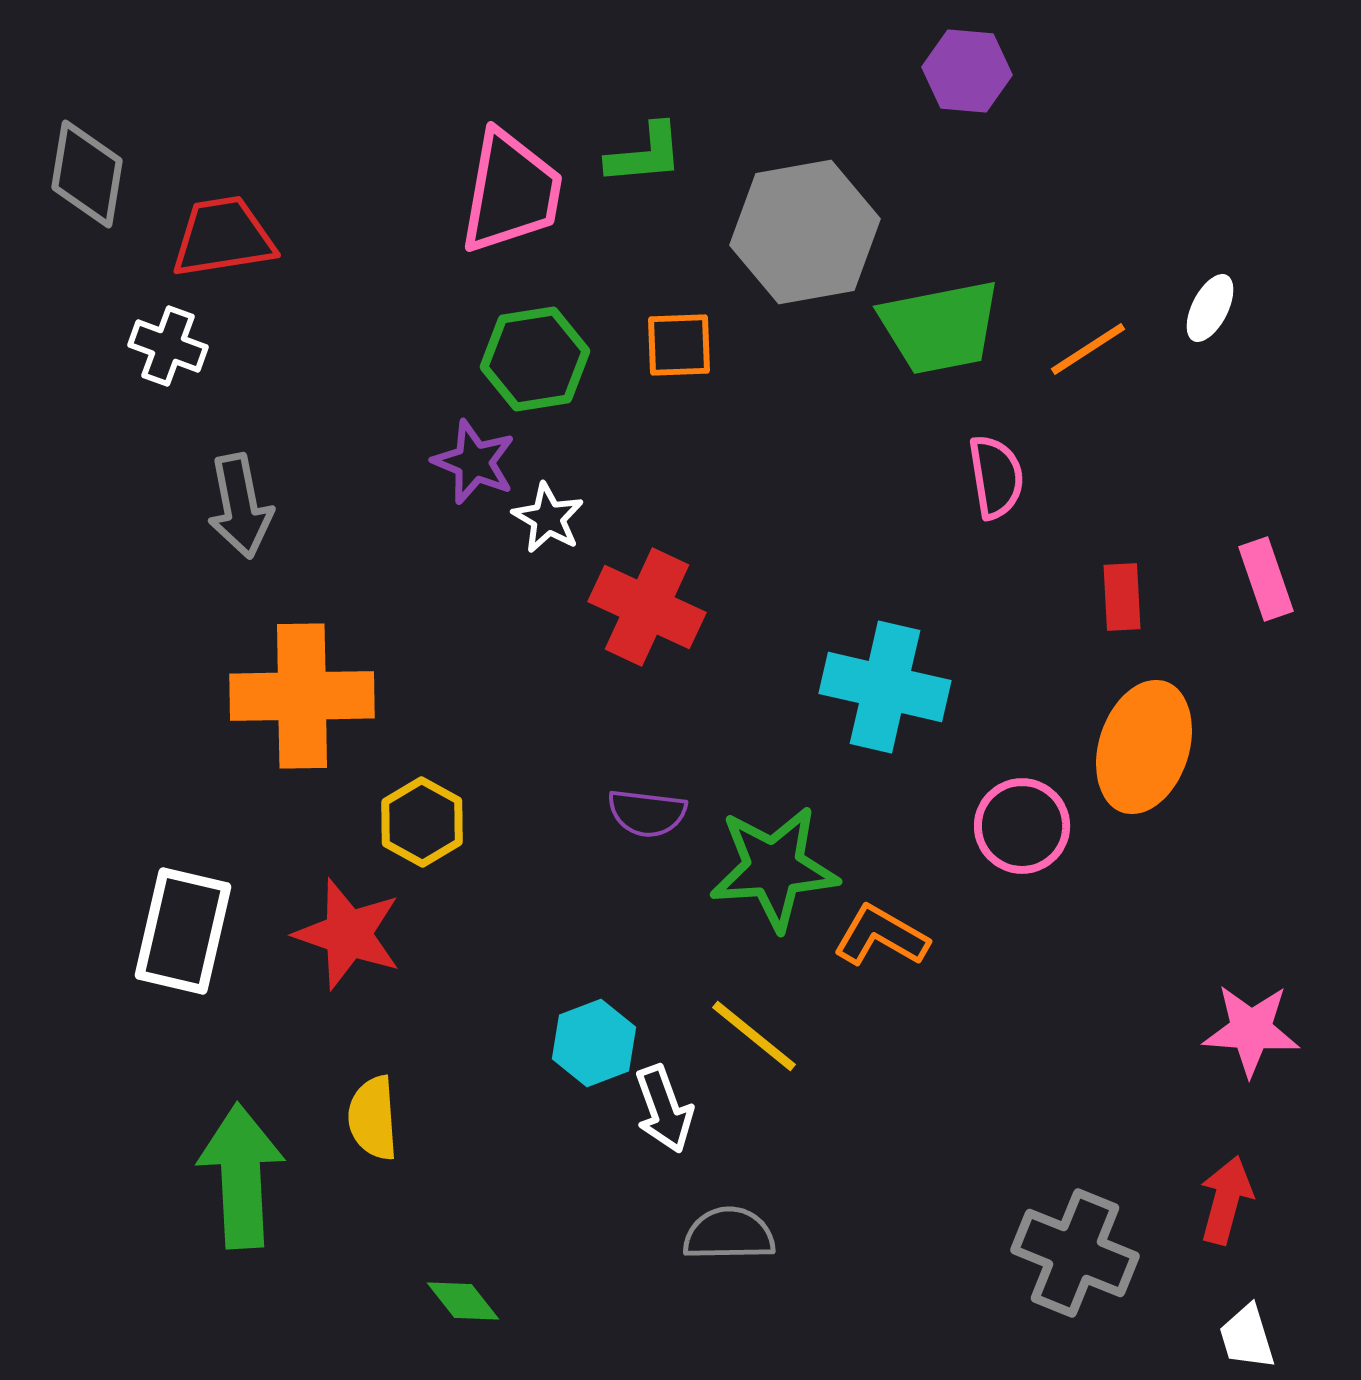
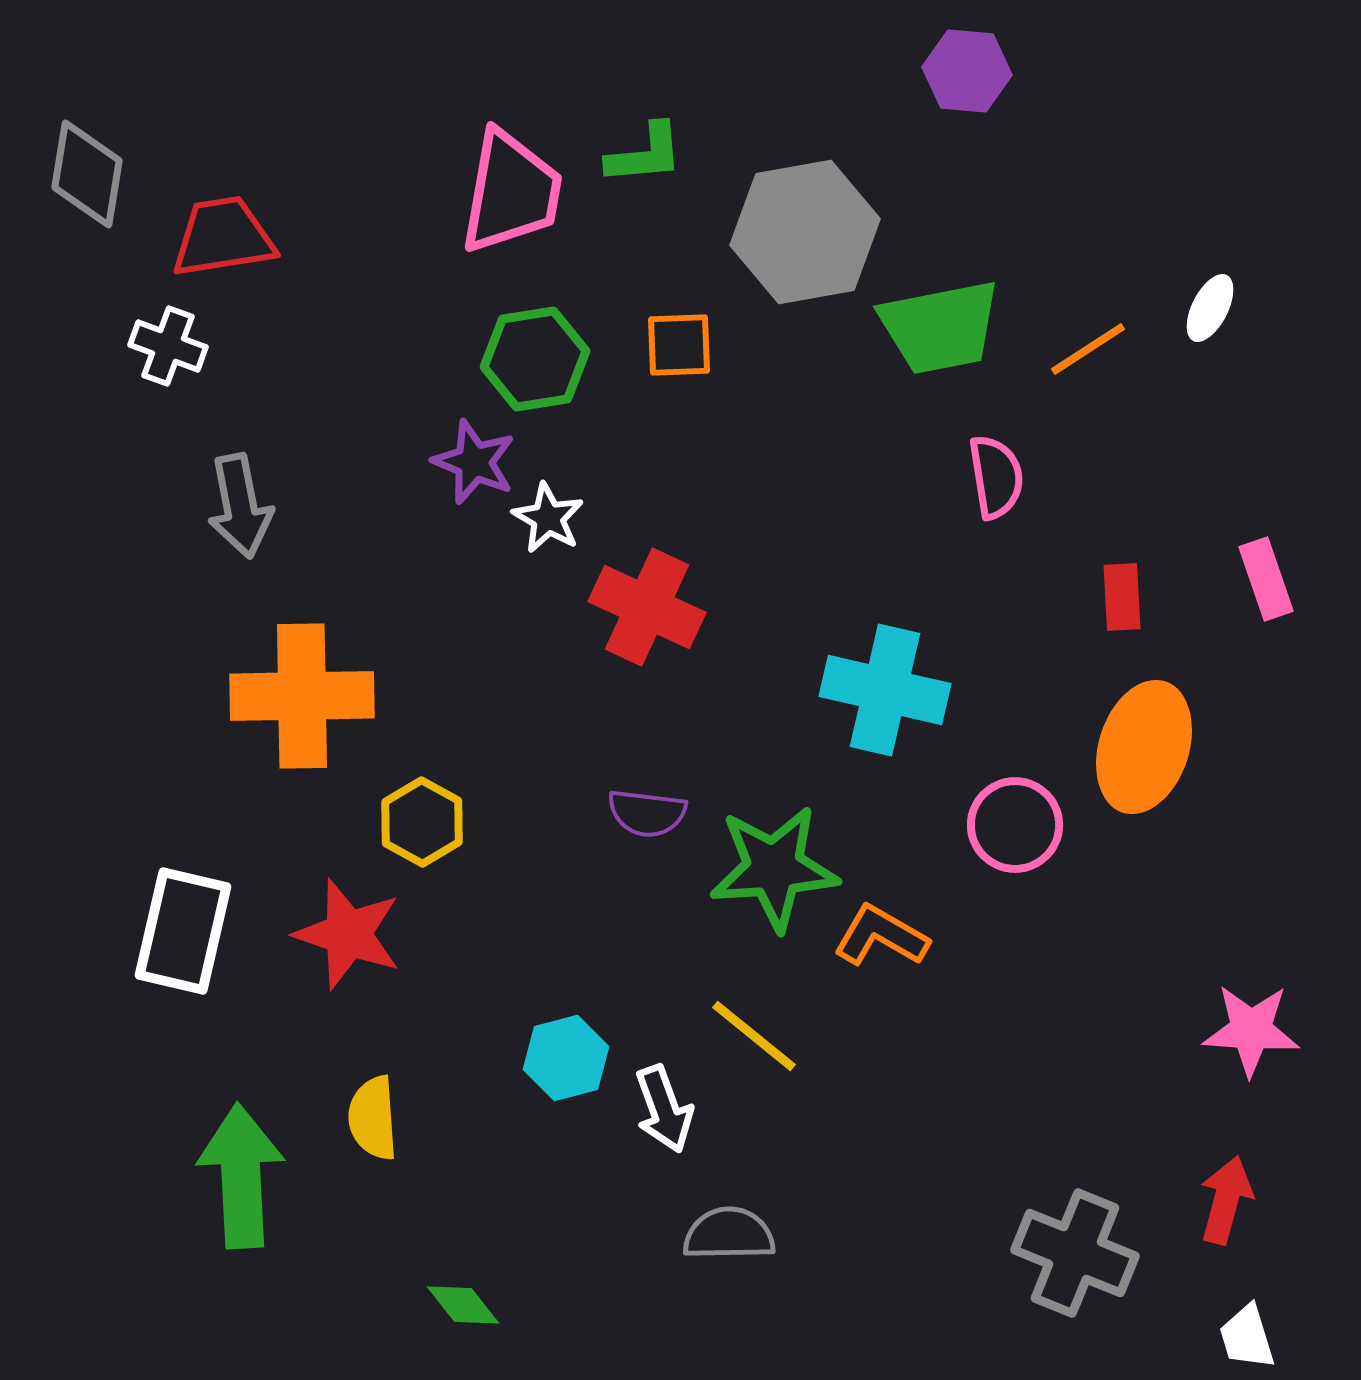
cyan cross: moved 3 px down
pink circle: moved 7 px left, 1 px up
cyan hexagon: moved 28 px left, 15 px down; rotated 6 degrees clockwise
green diamond: moved 4 px down
